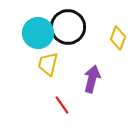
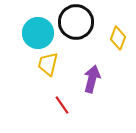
black circle: moved 8 px right, 5 px up
